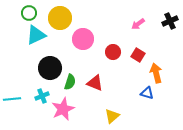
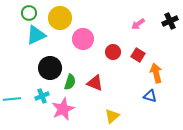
blue triangle: moved 3 px right, 3 px down
